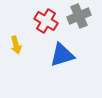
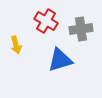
gray cross: moved 2 px right, 13 px down; rotated 15 degrees clockwise
blue triangle: moved 2 px left, 5 px down
